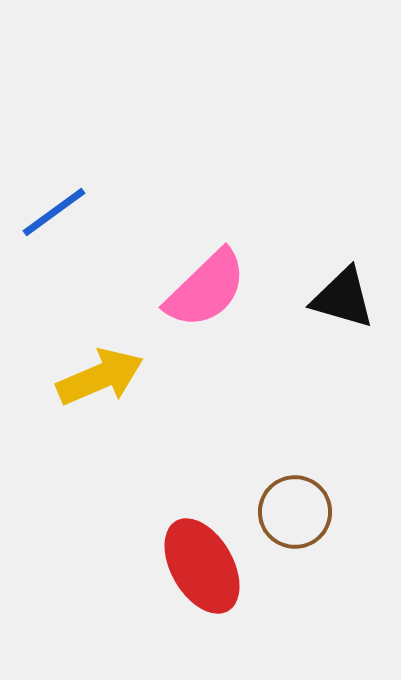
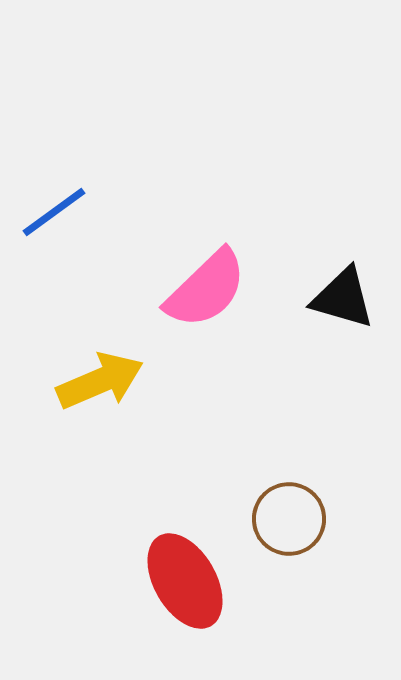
yellow arrow: moved 4 px down
brown circle: moved 6 px left, 7 px down
red ellipse: moved 17 px left, 15 px down
